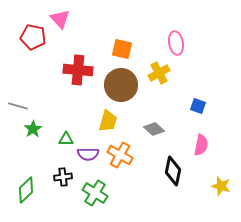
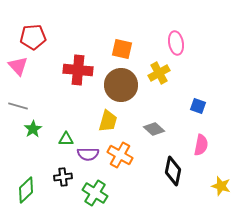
pink triangle: moved 42 px left, 47 px down
red pentagon: rotated 15 degrees counterclockwise
